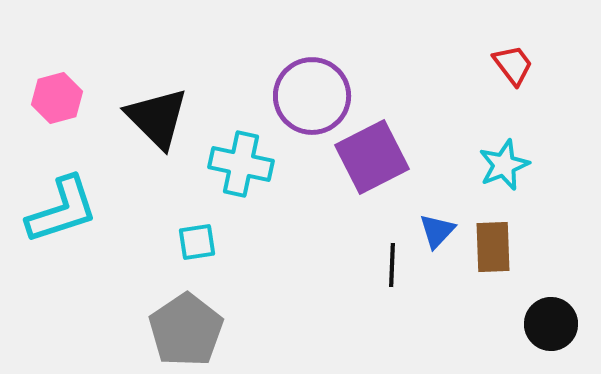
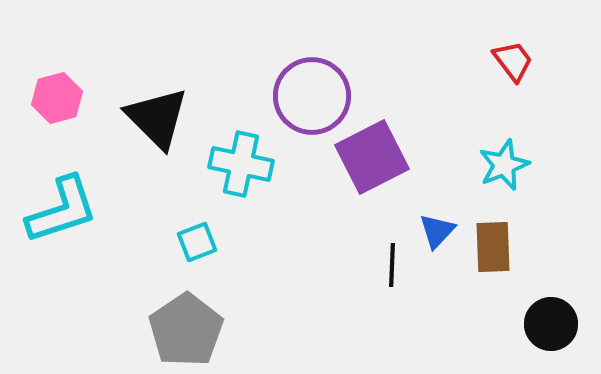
red trapezoid: moved 4 px up
cyan square: rotated 12 degrees counterclockwise
